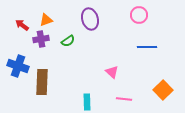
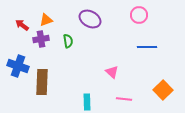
purple ellipse: rotated 45 degrees counterclockwise
green semicircle: rotated 64 degrees counterclockwise
